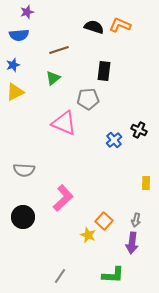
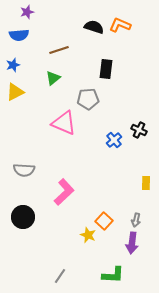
black rectangle: moved 2 px right, 2 px up
pink L-shape: moved 1 px right, 6 px up
